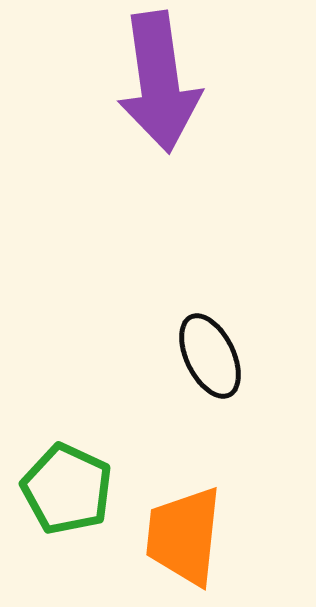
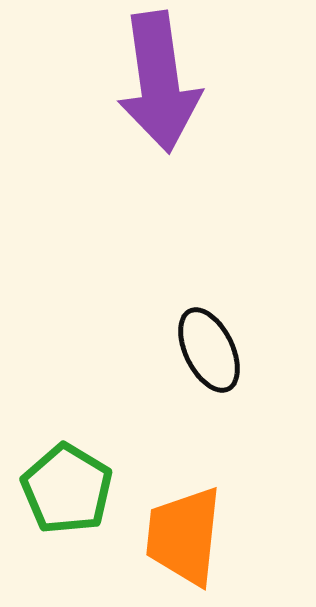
black ellipse: moved 1 px left, 6 px up
green pentagon: rotated 6 degrees clockwise
